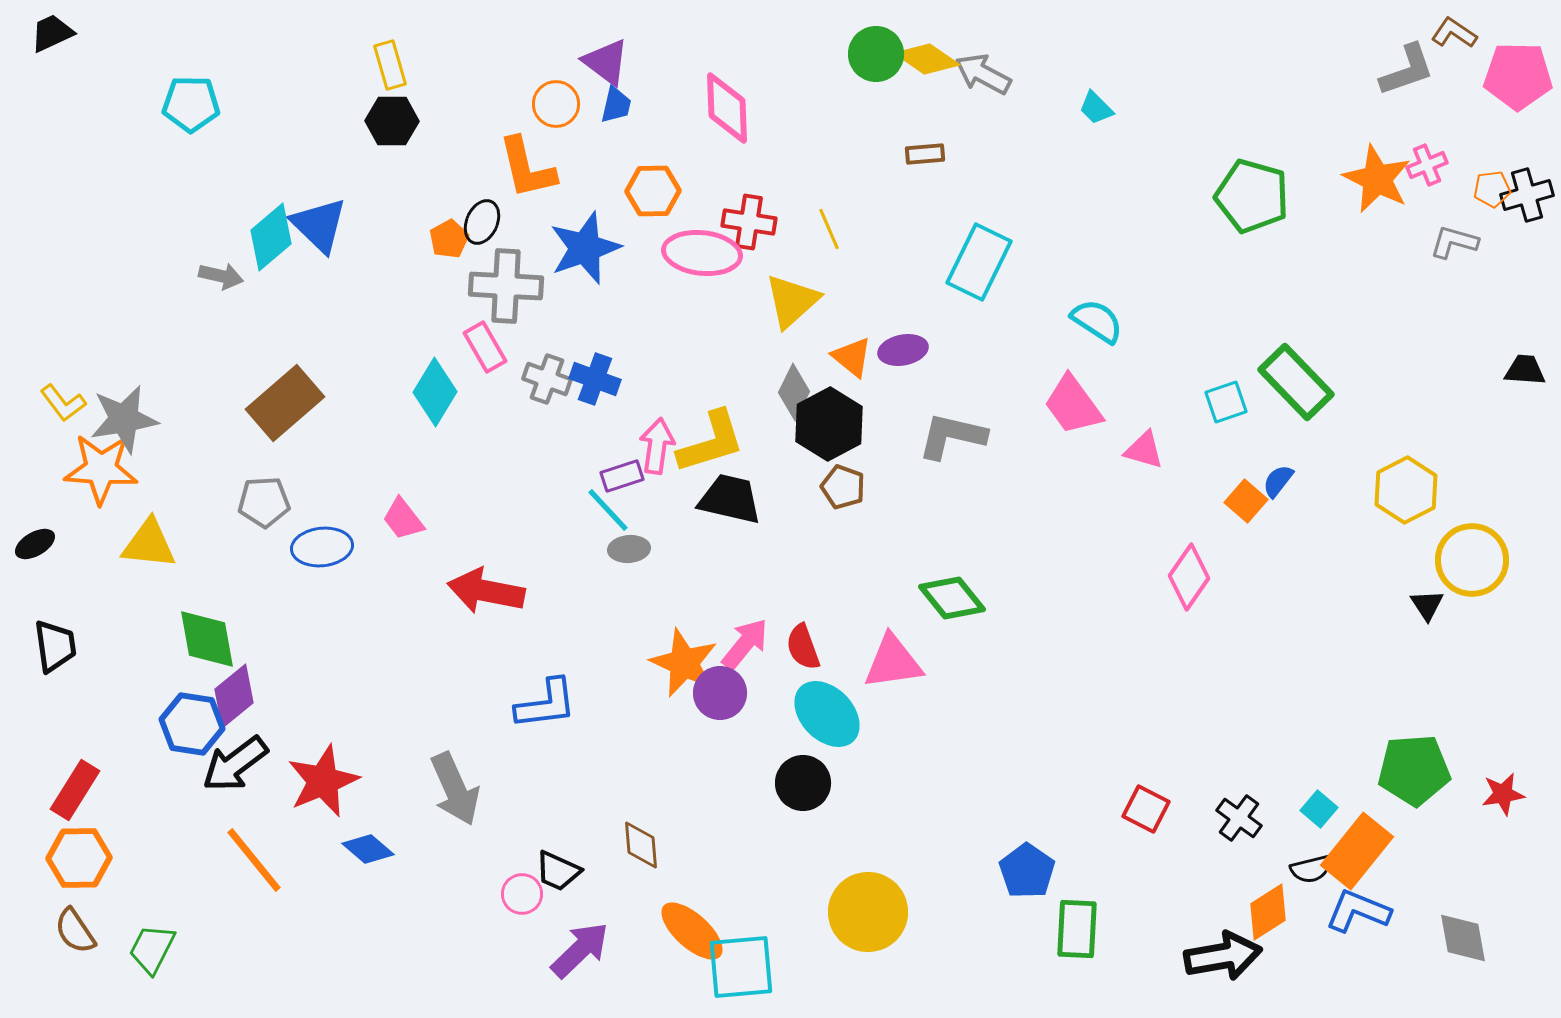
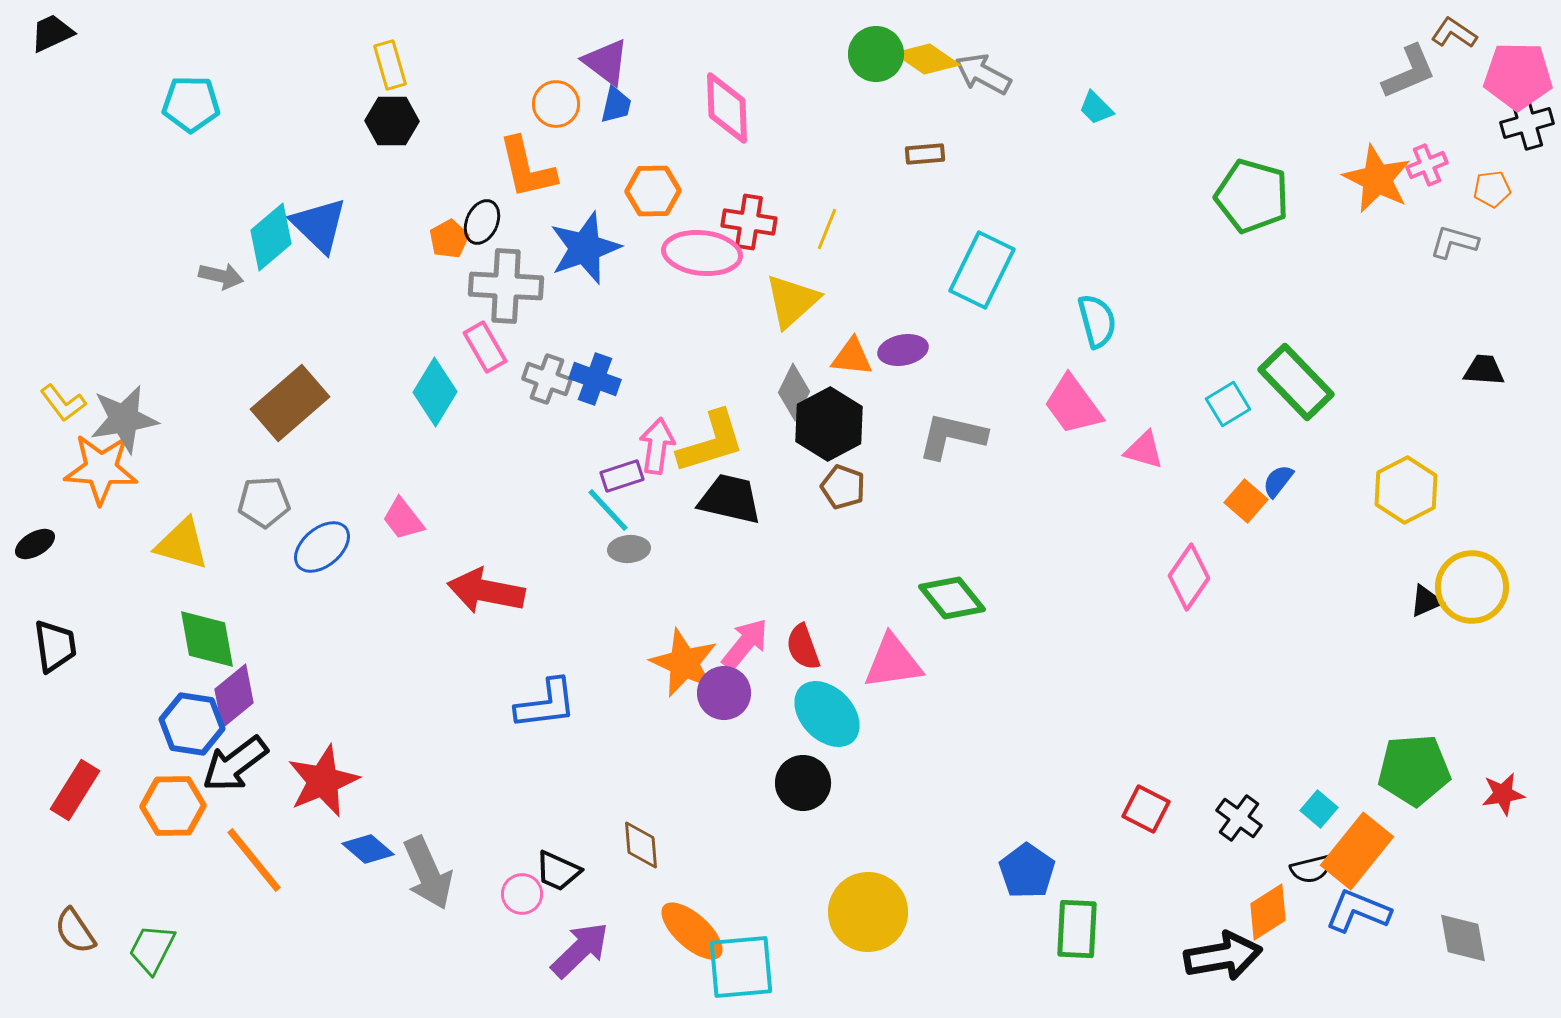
gray L-shape at (1407, 70): moved 2 px right, 2 px down; rotated 4 degrees counterclockwise
black cross at (1527, 195): moved 72 px up
yellow line at (829, 229): moved 2 px left; rotated 45 degrees clockwise
cyan rectangle at (979, 262): moved 3 px right, 8 px down
cyan semicircle at (1097, 321): rotated 42 degrees clockwise
orange triangle at (852, 357): rotated 33 degrees counterclockwise
black trapezoid at (1525, 370): moved 41 px left
cyan square at (1226, 402): moved 2 px right, 2 px down; rotated 12 degrees counterclockwise
brown rectangle at (285, 403): moved 5 px right
yellow triangle at (149, 544): moved 33 px right; rotated 10 degrees clockwise
blue ellipse at (322, 547): rotated 34 degrees counterclockwise
yellow circle at (1472, 560): moved 27 px down
black triangle at (1427, 605): moved 1 px left, 4 px up; rotated 39 degrees clockwise
purple circle at (720, 693): moved 4 px right
gray arrow at (455, 789): moved 27 px left, 84 px down
orange hexagon at (79, 858): moved 94 px right, 52 px up
